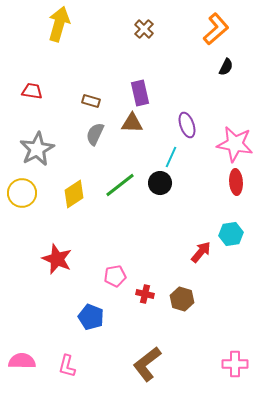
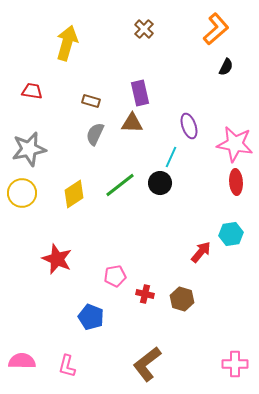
yellow arrow: moved 8 px right, 19 px down
purple ellipse: moved 2 px right, 1 px down
gray star: moved 8 px left; rotated 16 degrees clockwise
